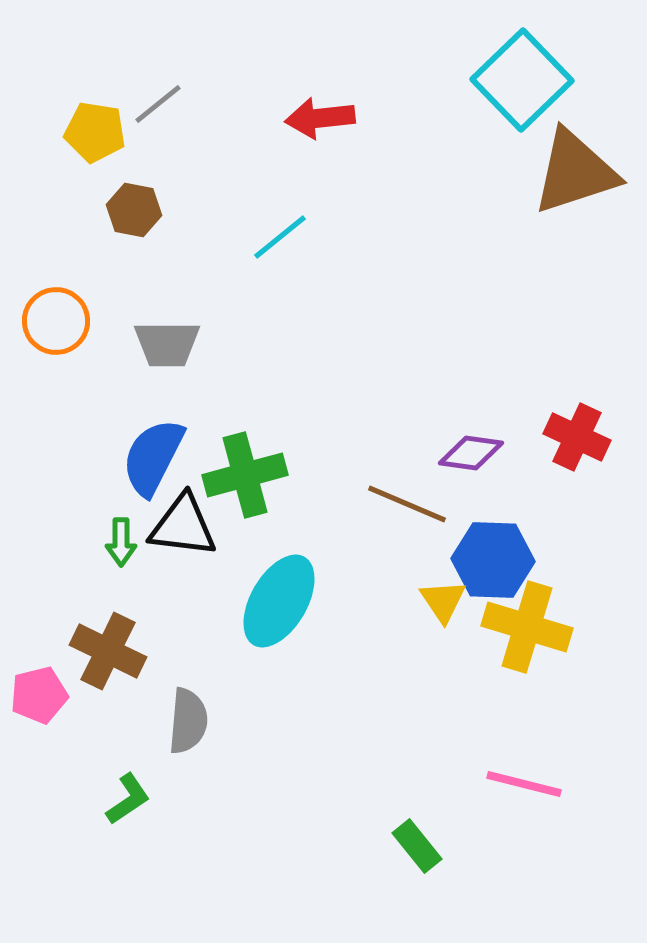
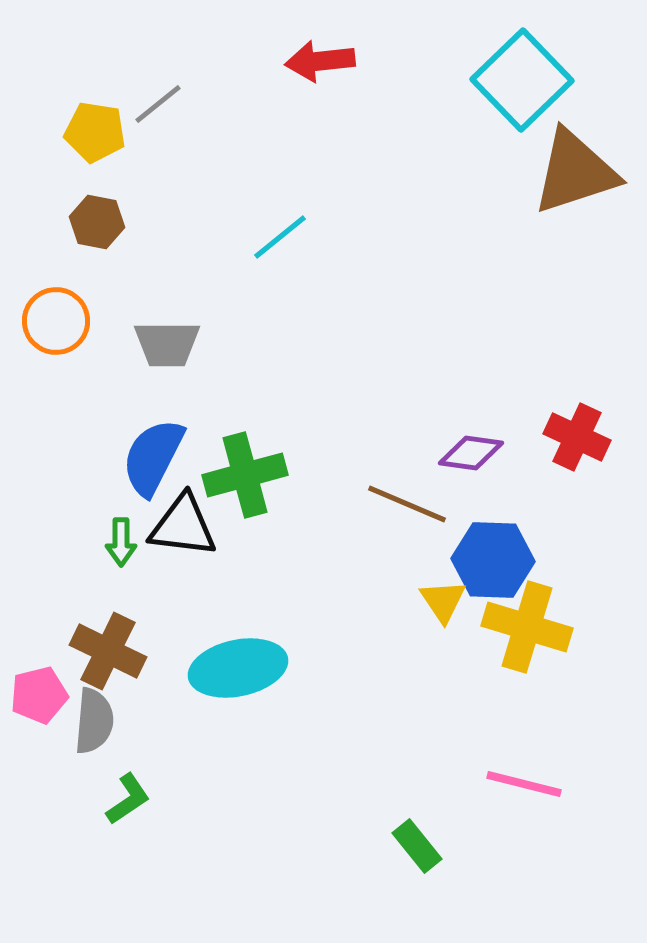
red arrow: moved 57 px up
brown hexagon: moved 37 px left, 12 px down
cyan ellipse: moved 41 px left, 67 px down; rotated 48 degrees clockwise
gray semicircle: moved 94 px left
